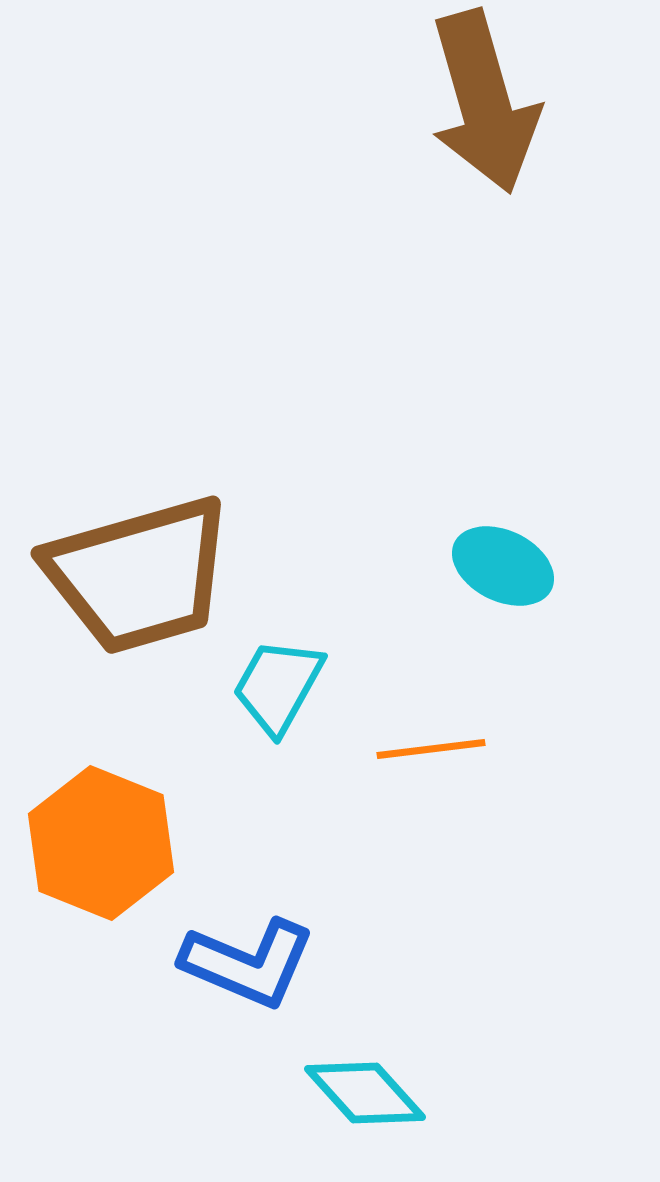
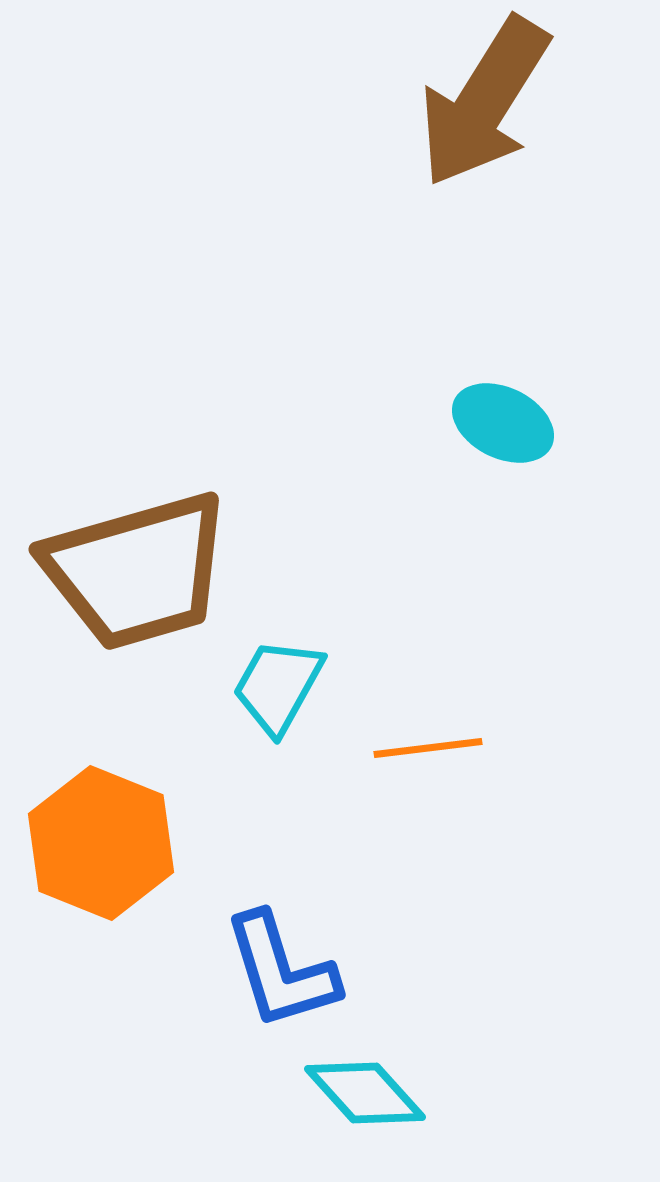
brown arrow: rotated 48 degrees clockwise
cyan ellipse: moved 143 px up
brown trapezoid: moved 2 px left, 4 px up
orange line: moved 3 px left, 1 px up
blue L-shape: moved 33 px right, 8 px down; rotated 50 degrees clockwise
